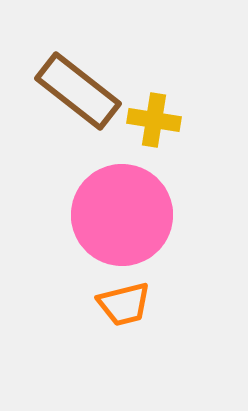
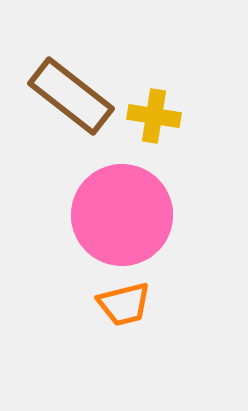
brown rectangle: moved 7 px left, 5 px down
yellow cross: moved 4 px up
